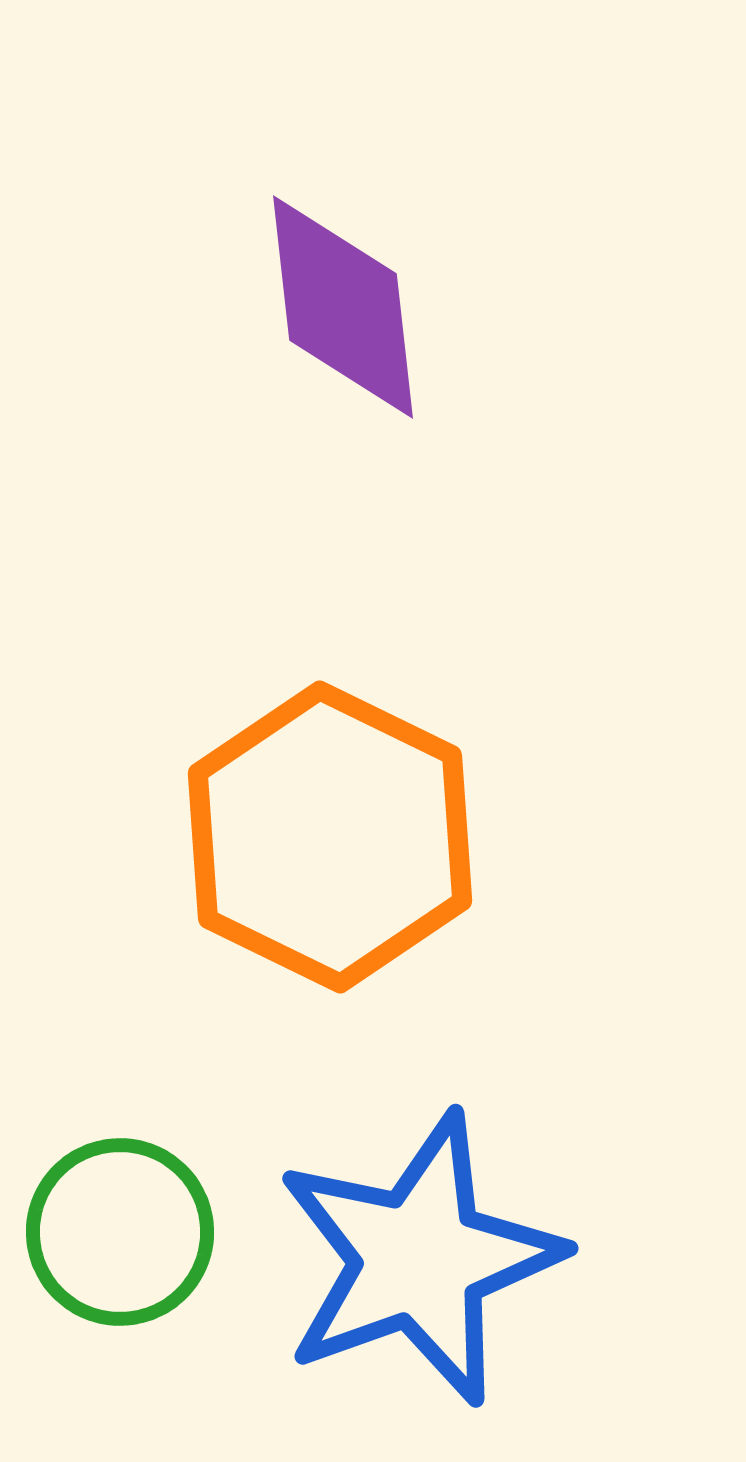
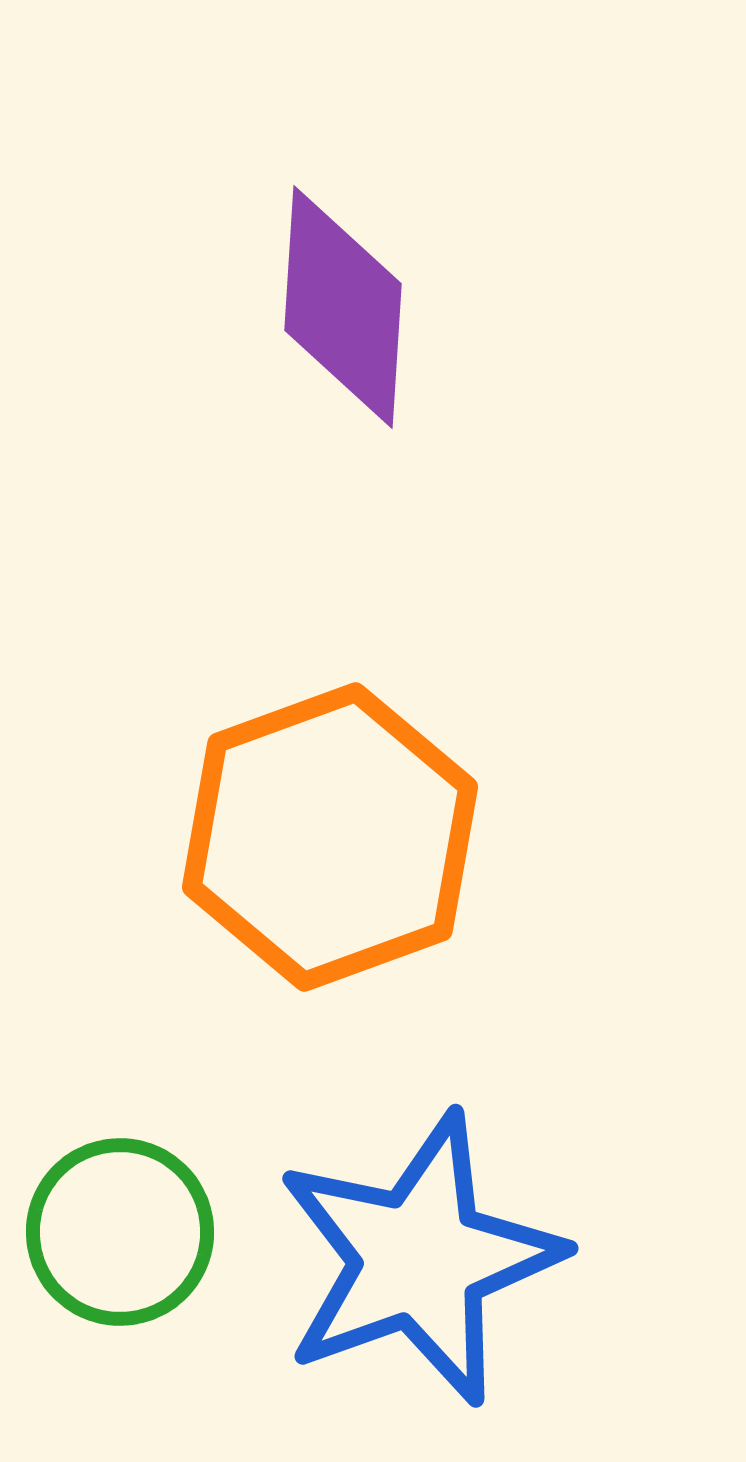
purple diamond: rotated 10 degrees clockwise
orange hexagon: rotated 14 degrees clockwise
